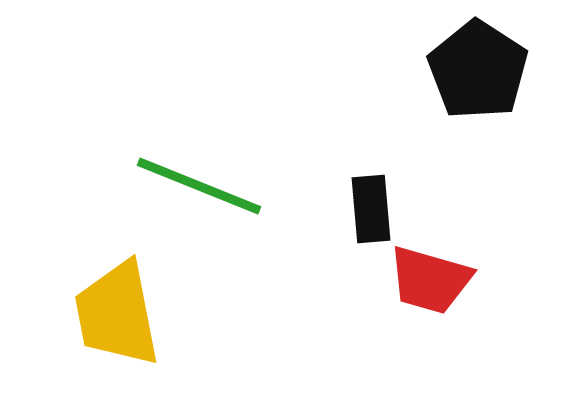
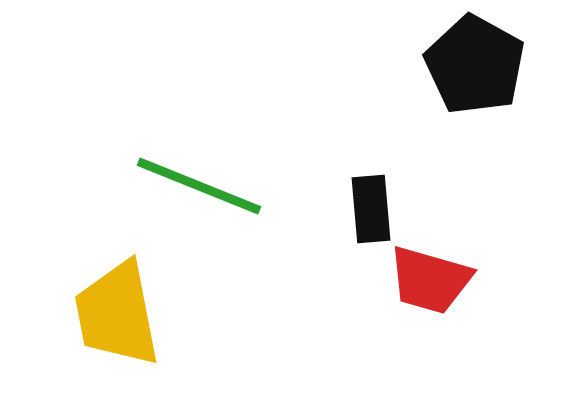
black pentagon: moved 3 px left, 5 px up; rotated 4 degrees counterclockwise
